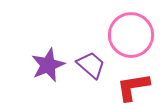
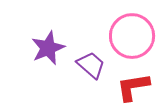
pink circle: moved 1 px right, 1 px down
purple star: moved 17 px up
